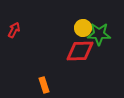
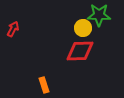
red arrow: moved 1 px left, 1 px up
green star: moved 19 px up
